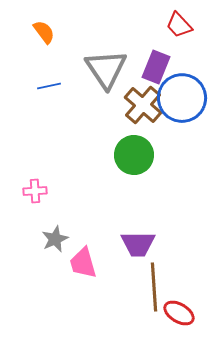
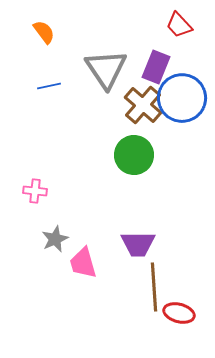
pink cross: rotated 10 degrees clockwise
red ellipse: rotated 16 degrees counterclockwise
